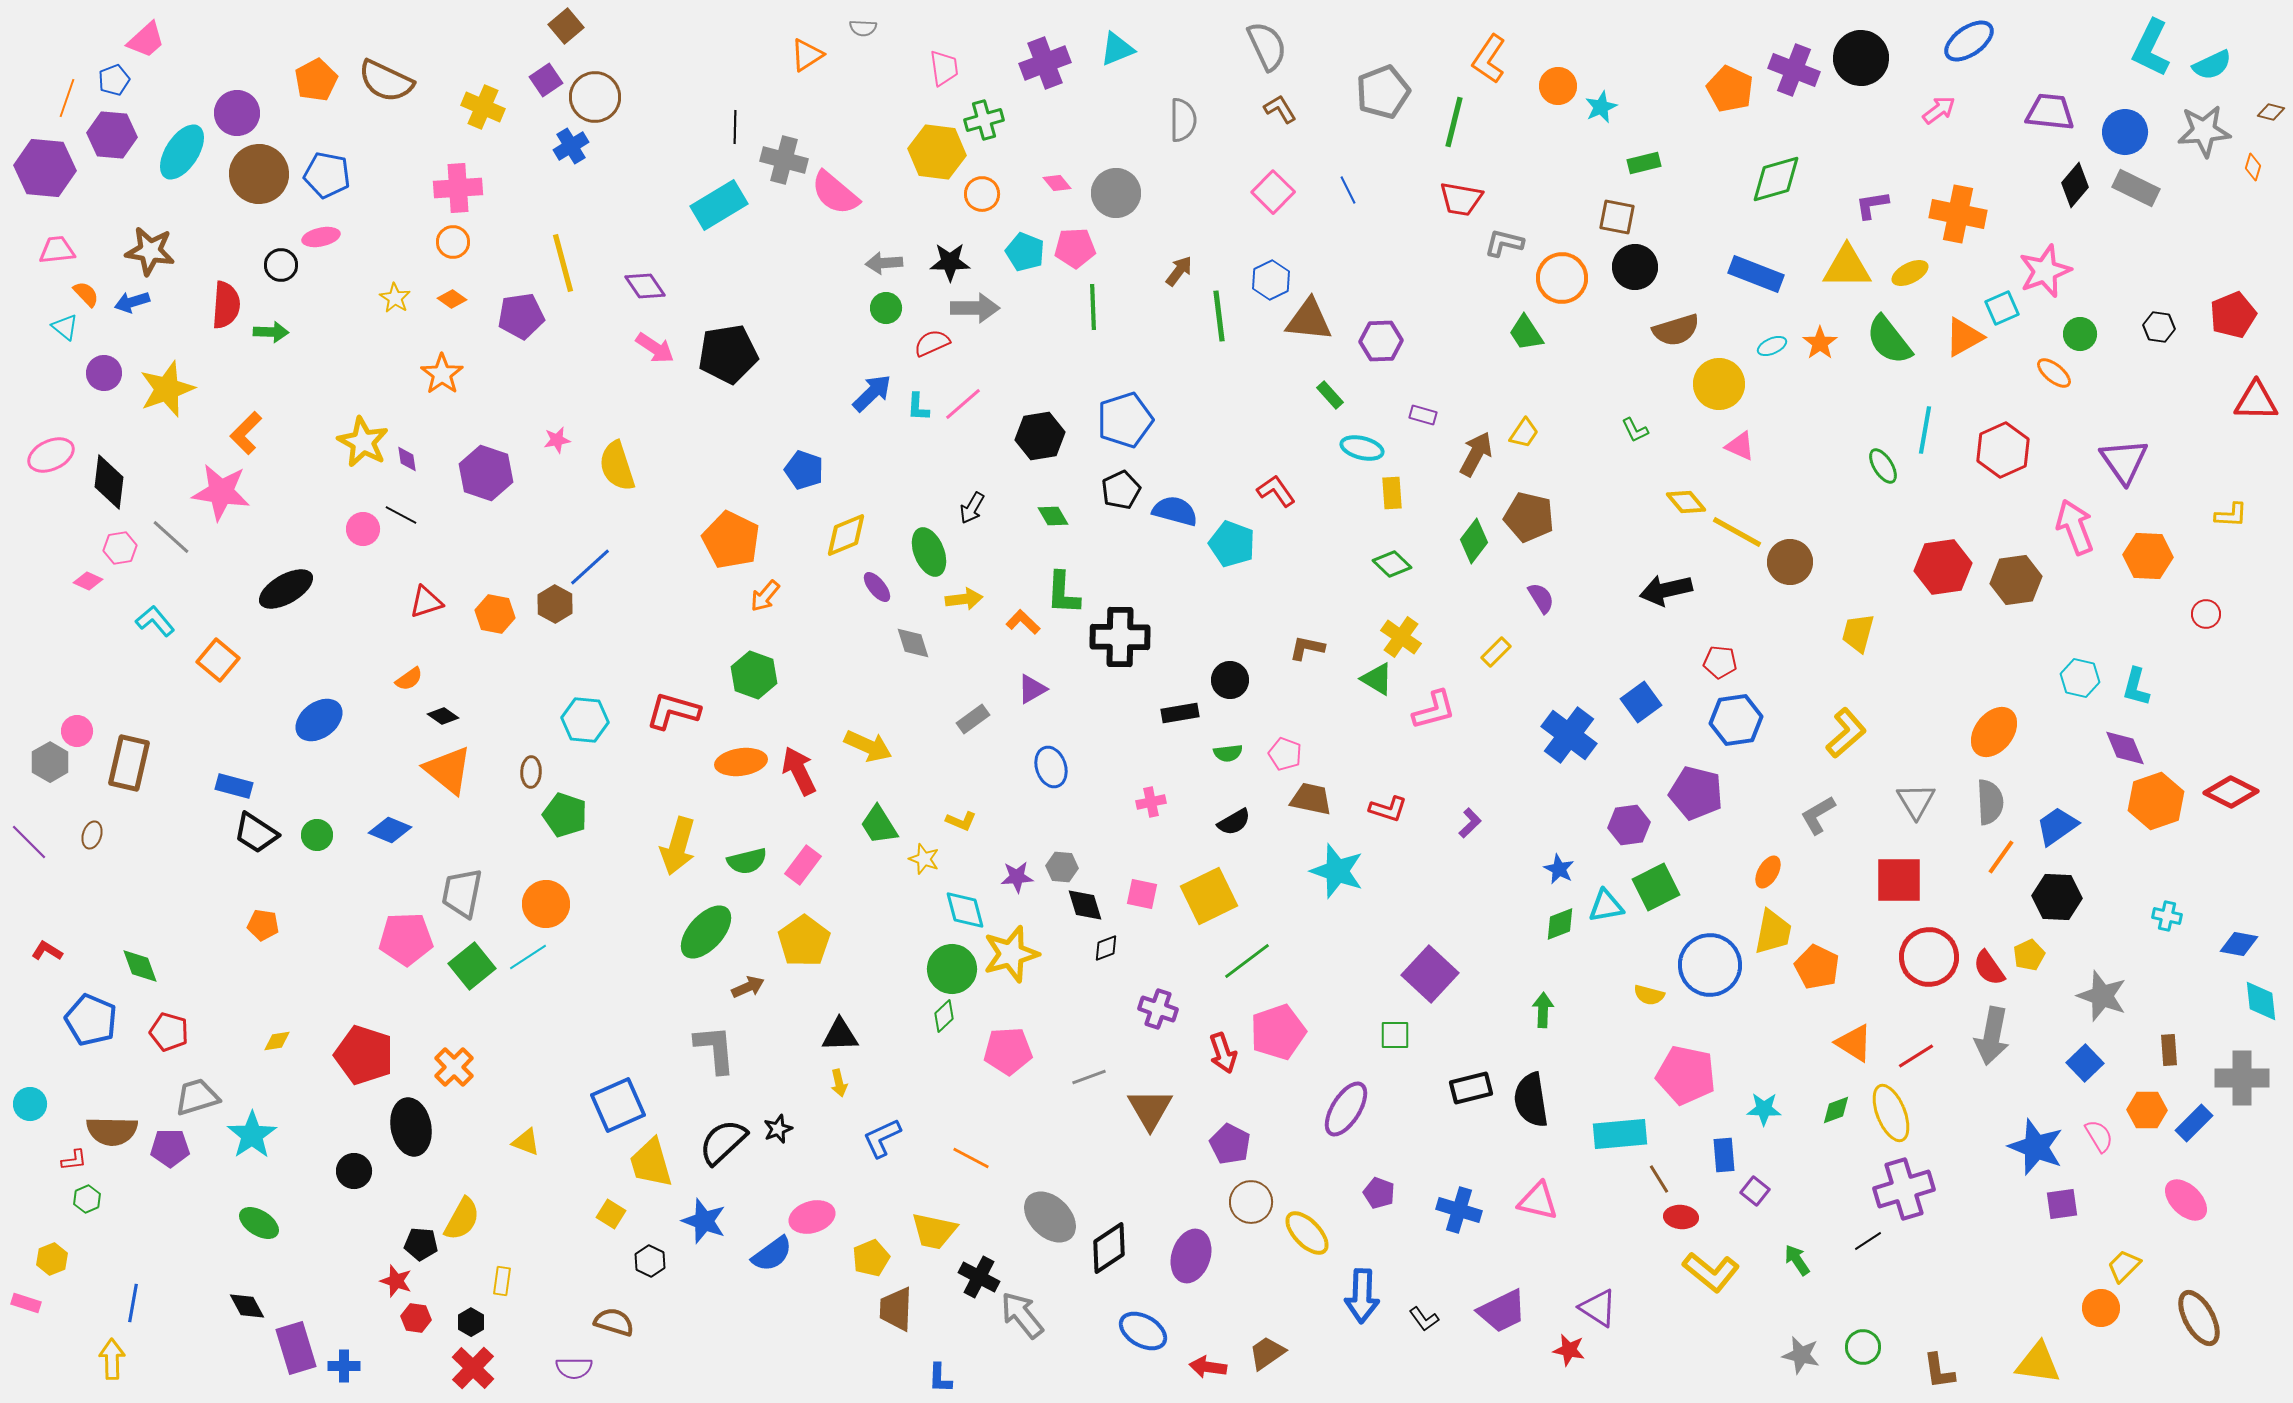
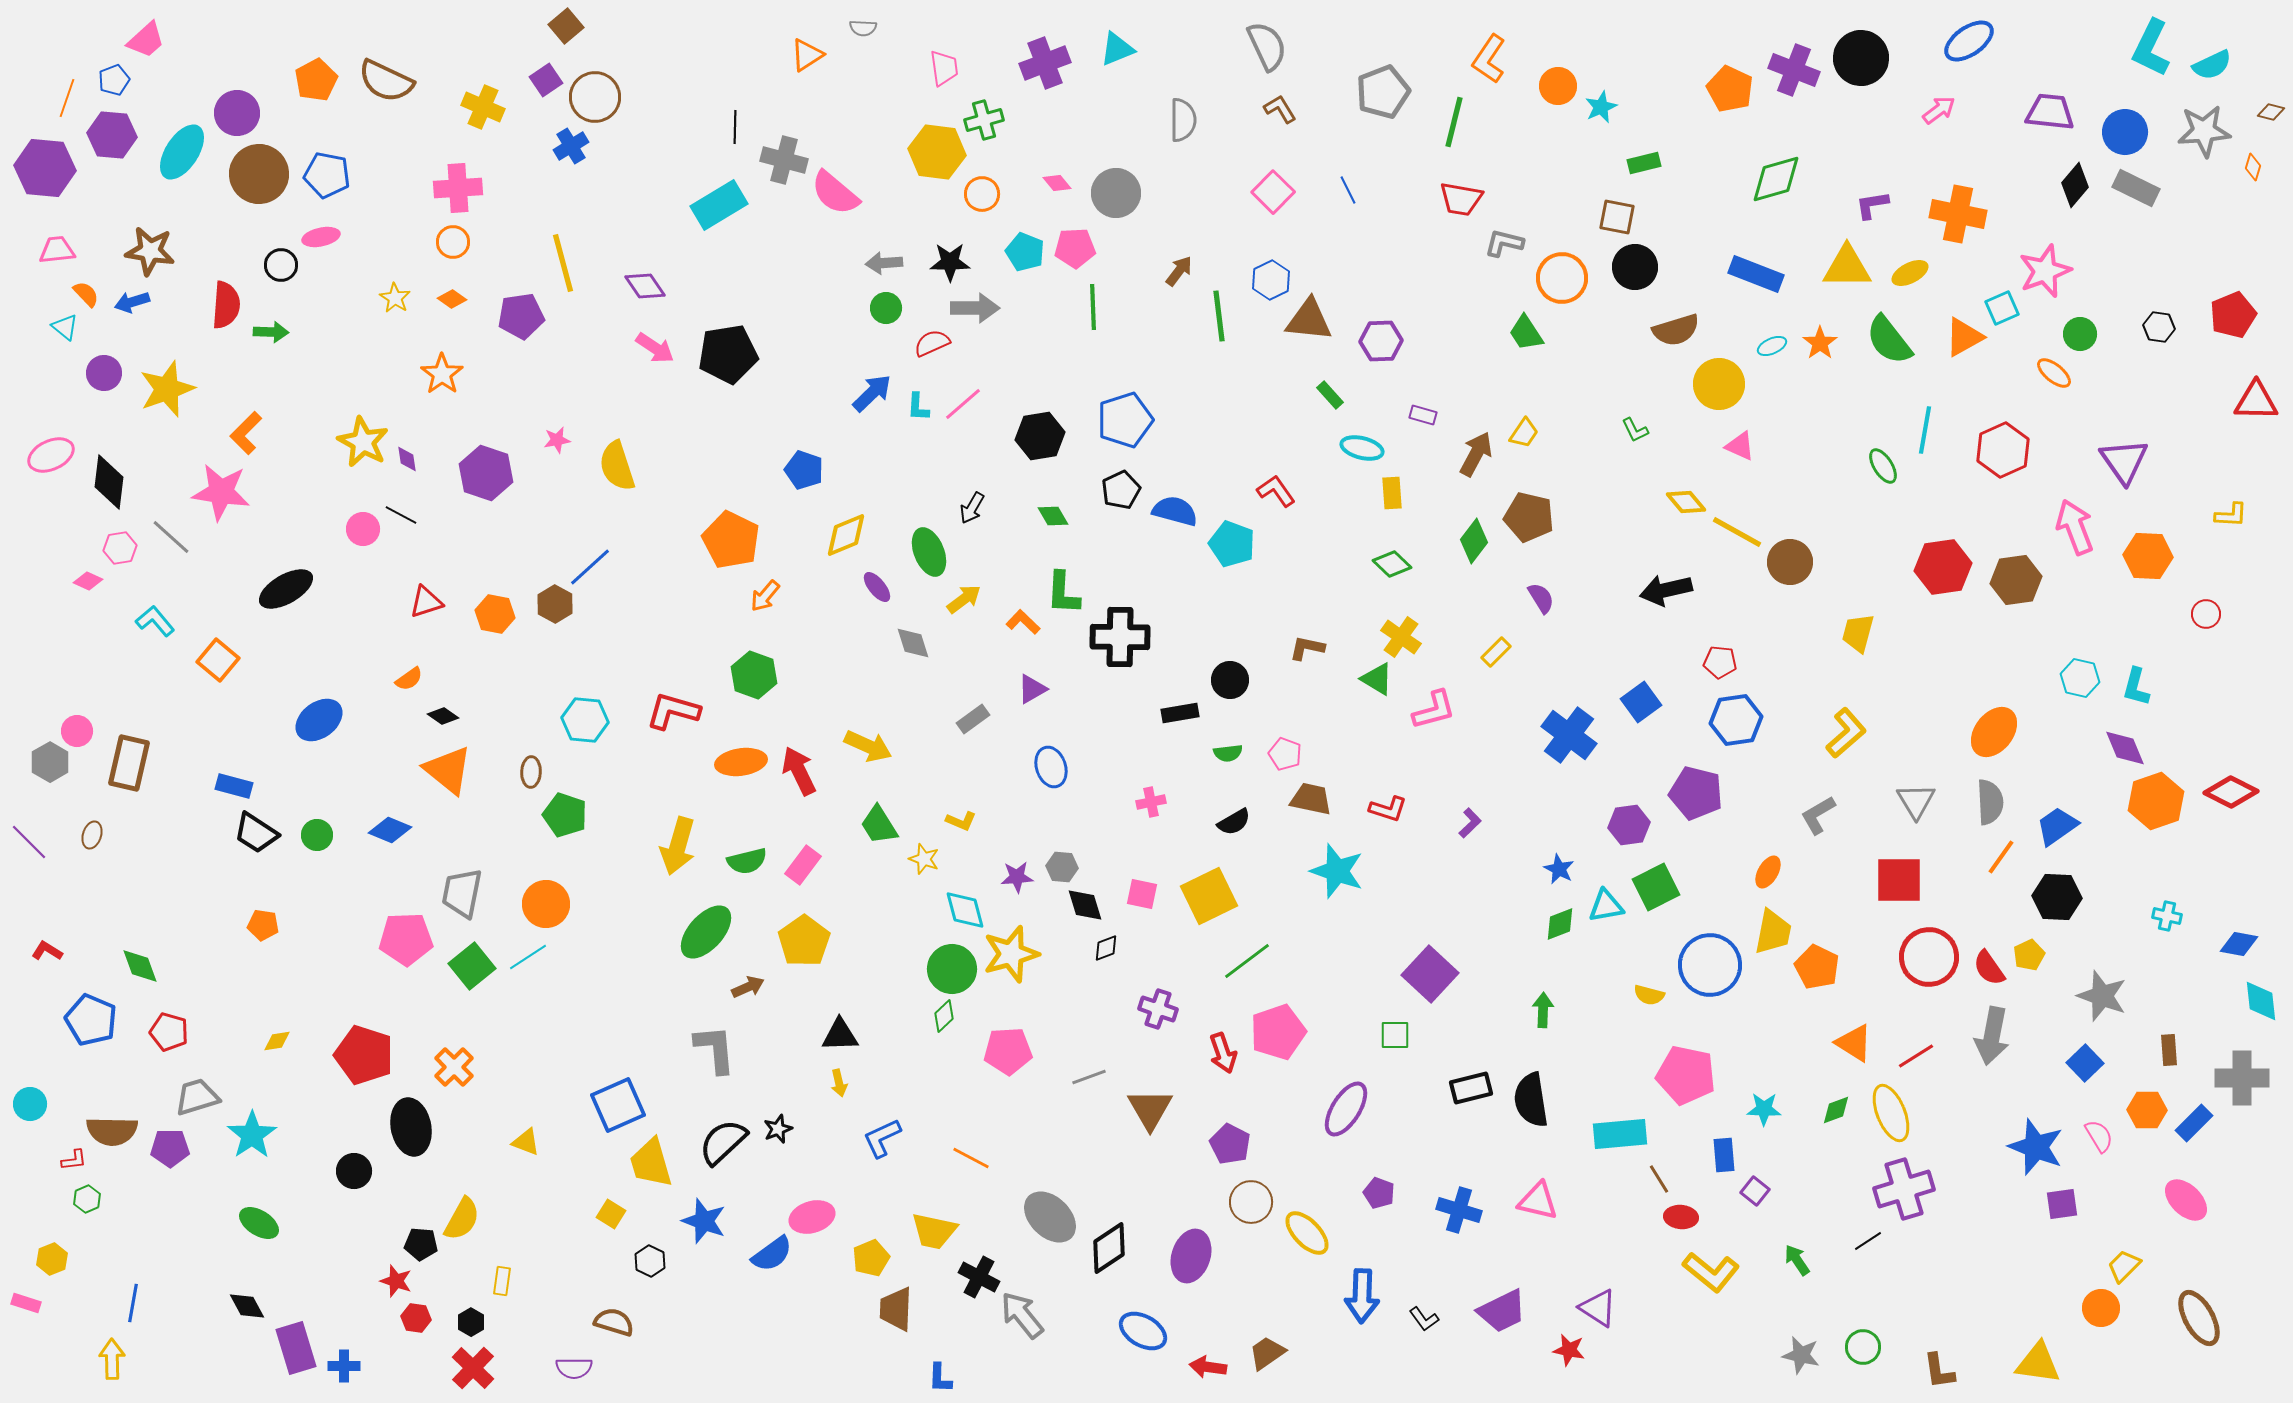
yellow arrow at (964, 599): rotated 30 degrees counterclockwise
